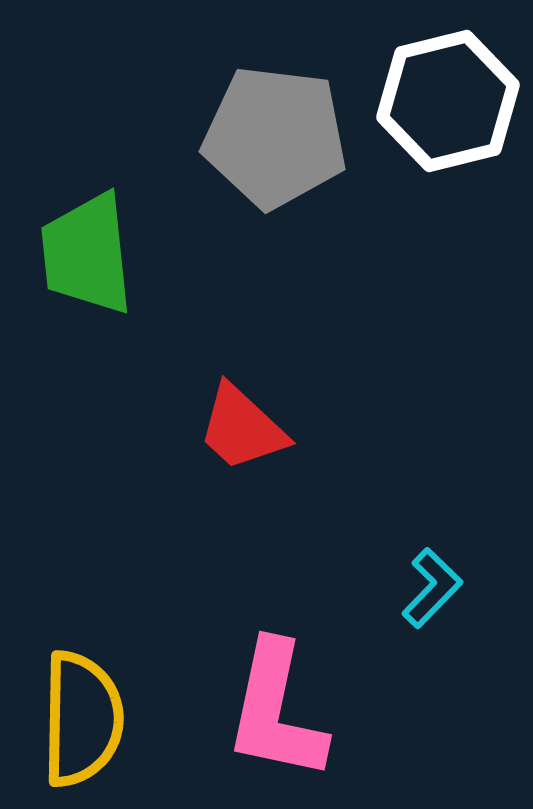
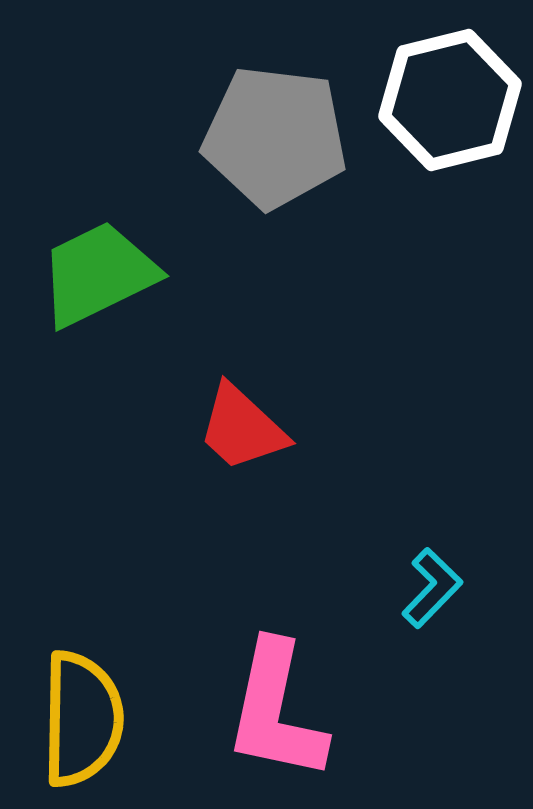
white hexagon: moved 2 px right, 1 px up
green trapezoid: moved 11 px right, 20 px down; rotated 70 degrees clockwise
